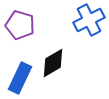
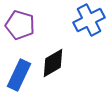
blue rectangle: moved 1 px left, 3 px up
